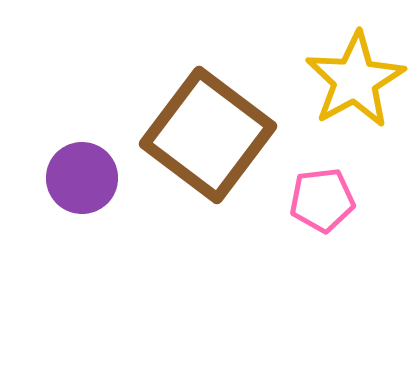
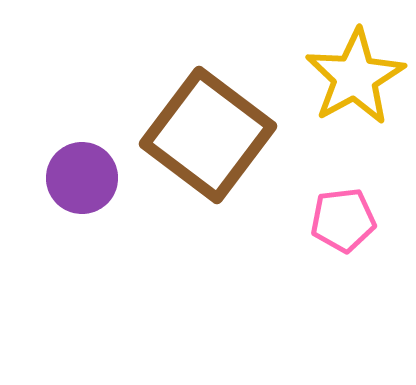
yellow star: moved 3 px up
pink pentagon: moved 21 px right, 20 px down
